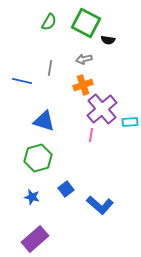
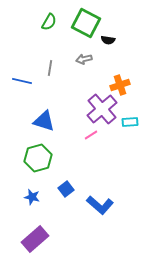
orange cross: moved 37 px right
pink line: rotated 48 degrees clockwise
